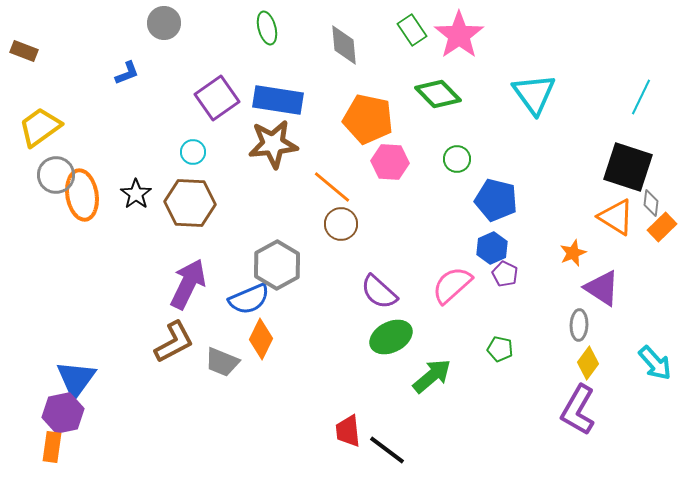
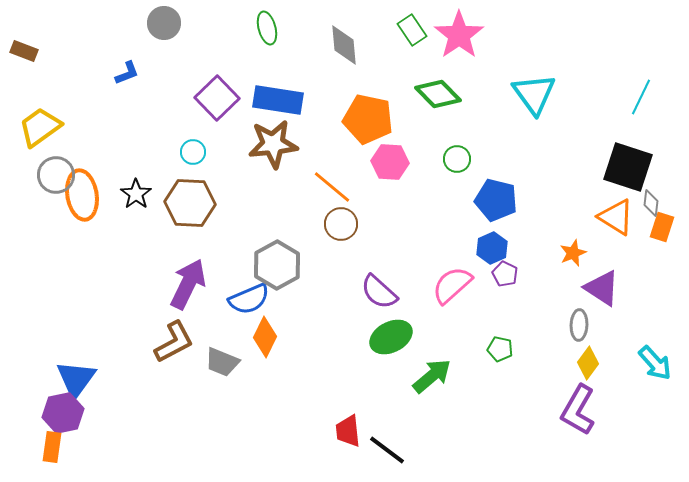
purple square at (217, 98): rotated 9 degrees counterclockwise
orange rectangle at (662, 227): rotated 28 degrees counterclockwise
orange diamond at (261, 339): moved 4 px right, 2 px up
